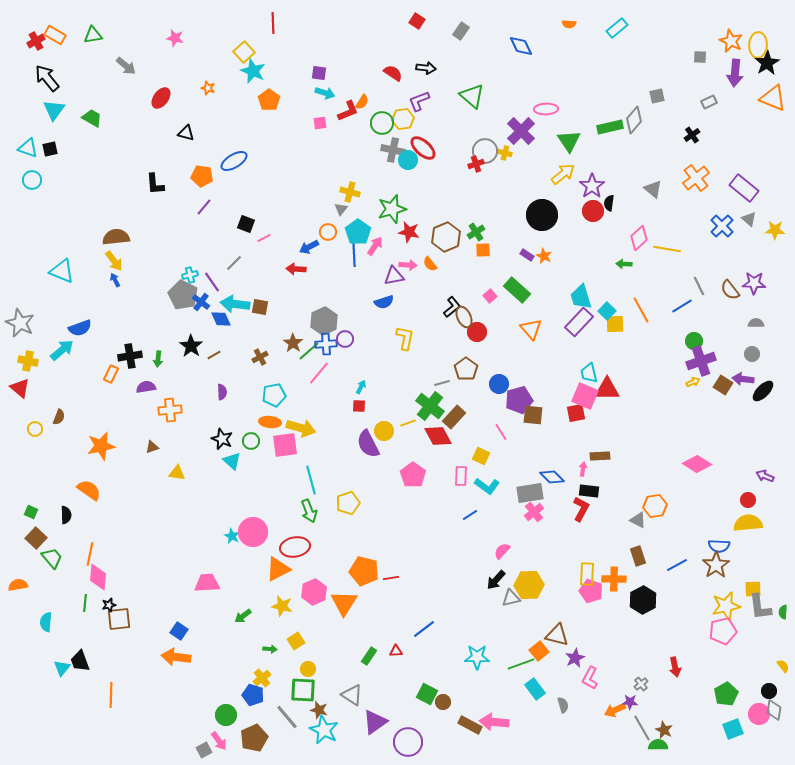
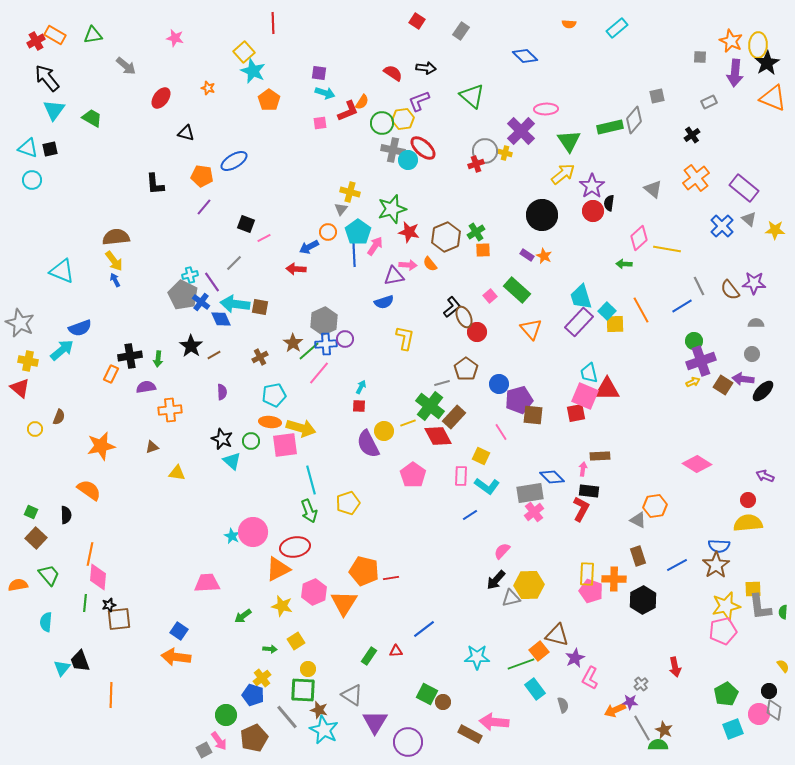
blue diamond at (521, 46): moved 4 px right, 10 px down; rotated 20 degrees counterclockwise
green trapezoid at (52, 558): moved 3 px left, 17 px down
purple triangle at (375, 722): rotated 24 degrees counterclockwise
brown rectangle at (470, 725): moved 9 px down
